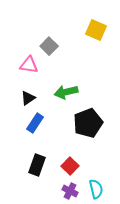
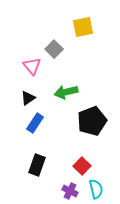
yellow square: moved 13 px left, 3 px up; rotated 35 degrees counterclockwise
gray square: moved 5 px right, 3 px down
pink triangle: moved 3 px right, 1 px down; rotated 42 degrees clockwise
black pentagon: moved 4 px right, 2 px up
red square: moved 12 px right
